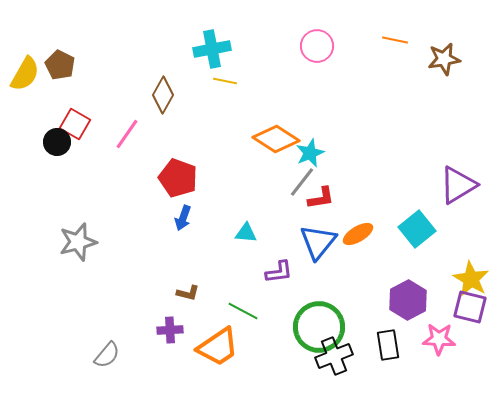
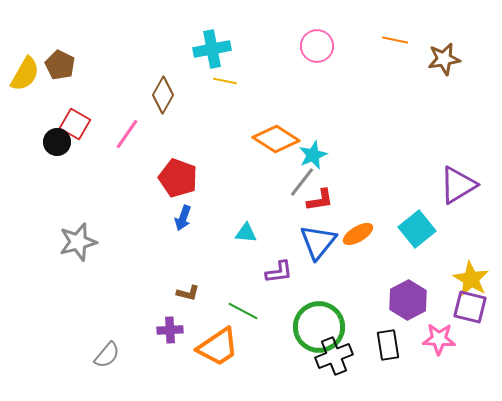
cyan star: moved 3 px right, 2 px down
red L-shape: moved 1 px left, 2 px down
